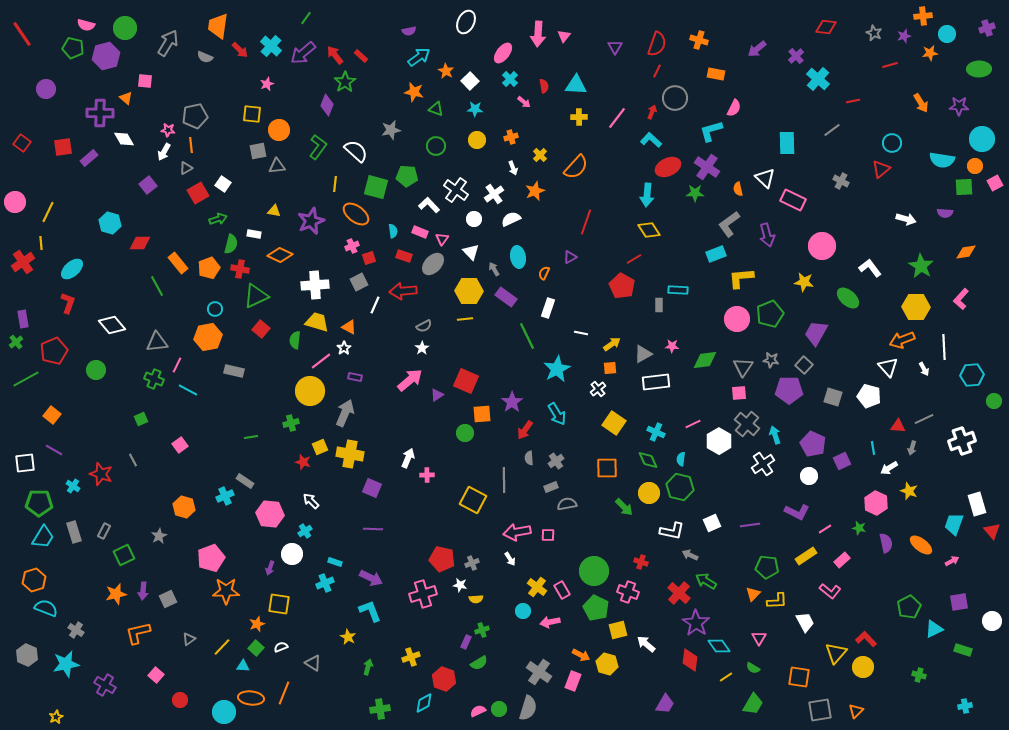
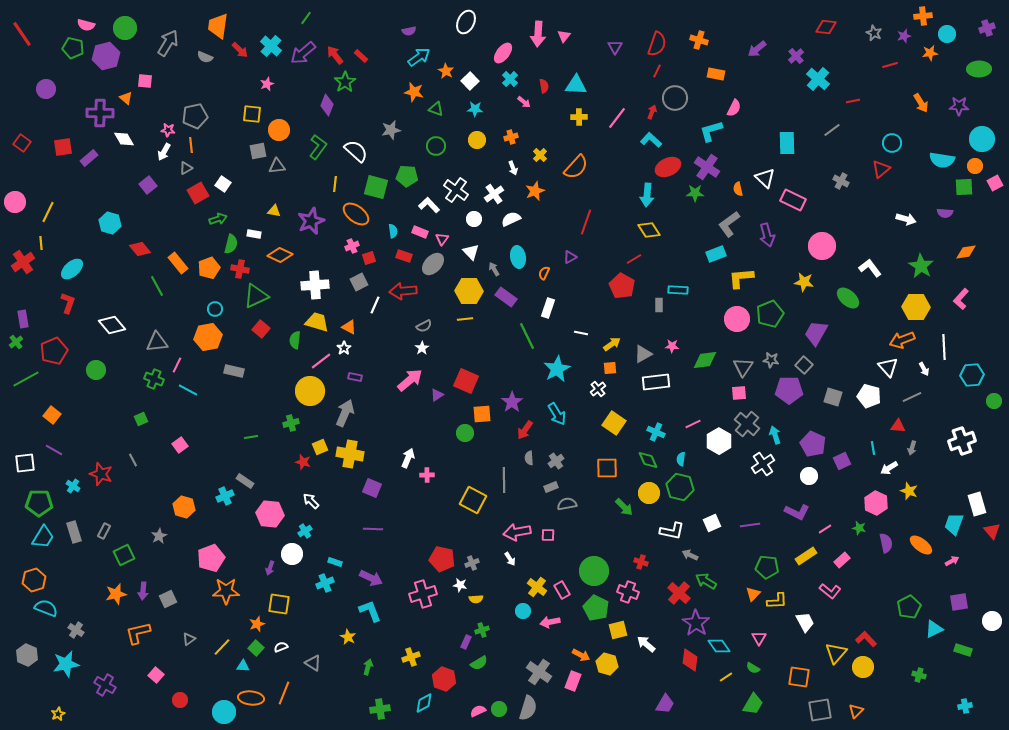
red diamond at (140, 243): moved 6 px down; rotated 50 degrees clockwise
gray line at (924, 419): moved 12 px left, 22 px up
yellow star at (56, 717): moved 2 px right, 3 px up
